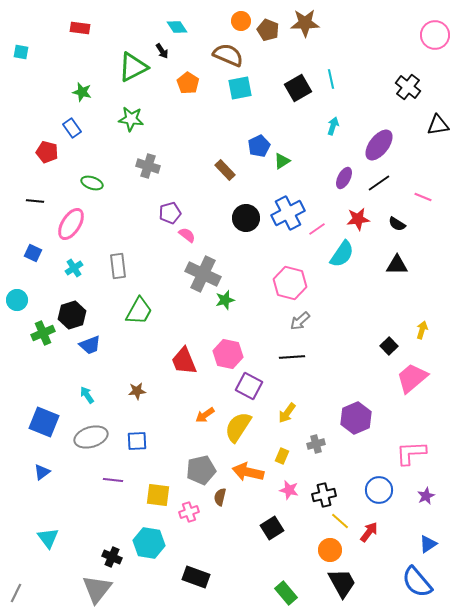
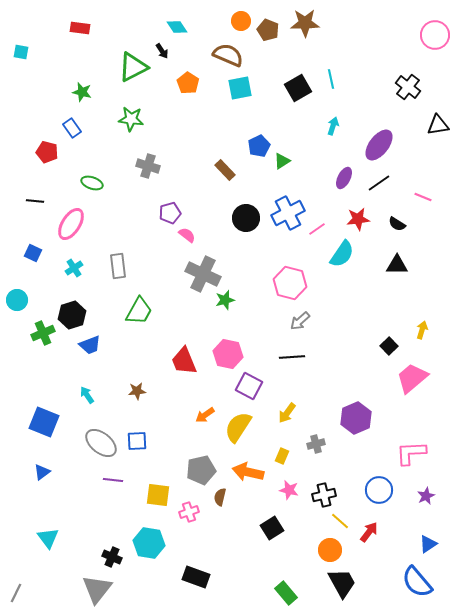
gray ellipse at (91, 437): moved 10 px right, 6 px down; rotated 56 degrees clockwise
